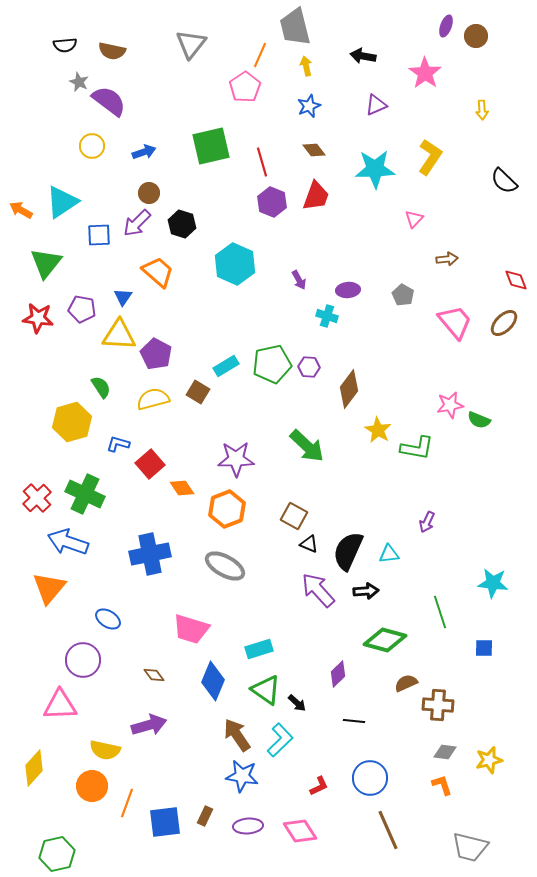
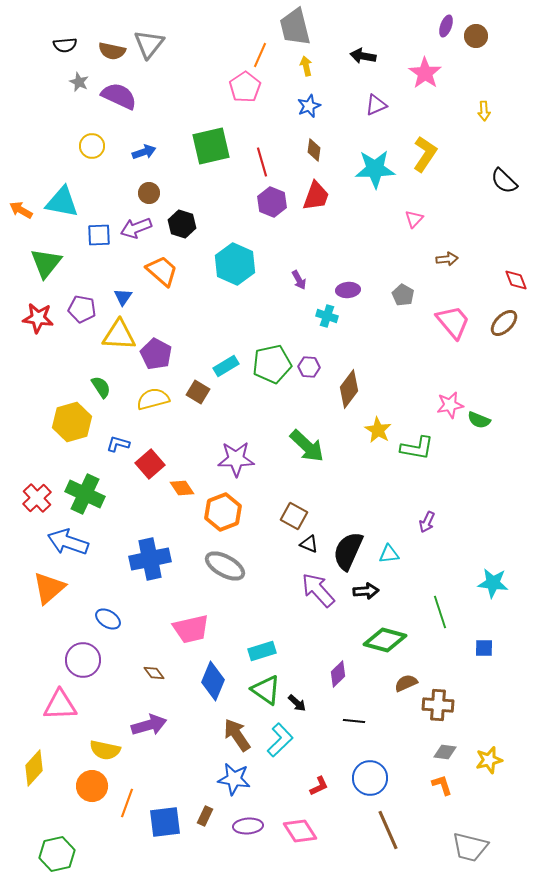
gray triangle at (191, 44): moved 42 px left
purple semicircle at (109, 101): moved 10 px right, 5 px up; rotated 12 degrees counterclockwise
yellow arrow at (482, 110): moved 2 px right, 1 px down
brown diamond at (314, 150): rotated 45 degrees clockwise
yellow L-shape at (430, 157): moved 5 px left, 3 px up
cyan triangle at (62, 202): rotated 45 degrees clockwise
purple arrow at (137, 223): moved 1 px left, 5 px down; rotated 24 degrees clockwise
orange trapezoid at (158, 272): moved 4 px right, 1 px up
pink trapezoid at (455, 322): moved 2 px left
orange hexagon at (227, 509): moved 4 px left, 3 px down
blue cross at (150, 554): moved 5 px down
orange triangle at (49, 588): rotated 9 degrees clockwise
pink trapezoid at (191, 629): rotated 30 degrees counterclockwise
cyan rectangle at (259, 649): moved 3 px right, 2 px down
brown diamond at (154, 675): moved 2 px up
blue star at (242, 776): moved 8 px left, 3 px down
